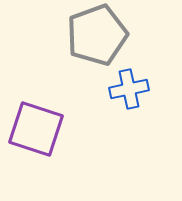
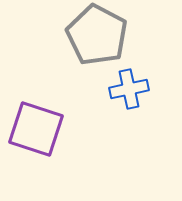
gray pentagon: rotated 24 degrees counterclockwise
